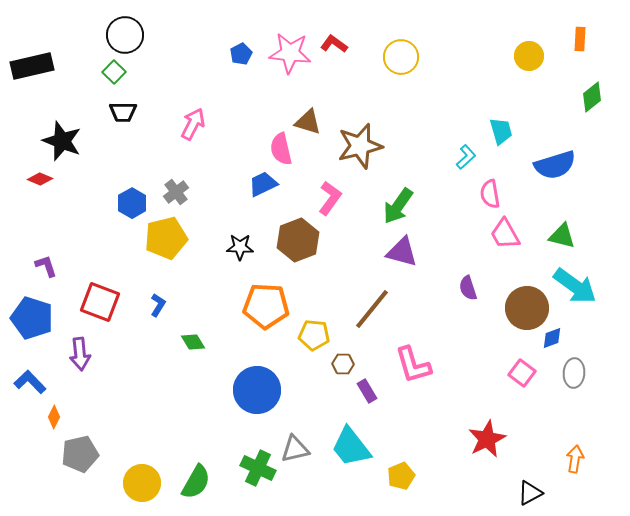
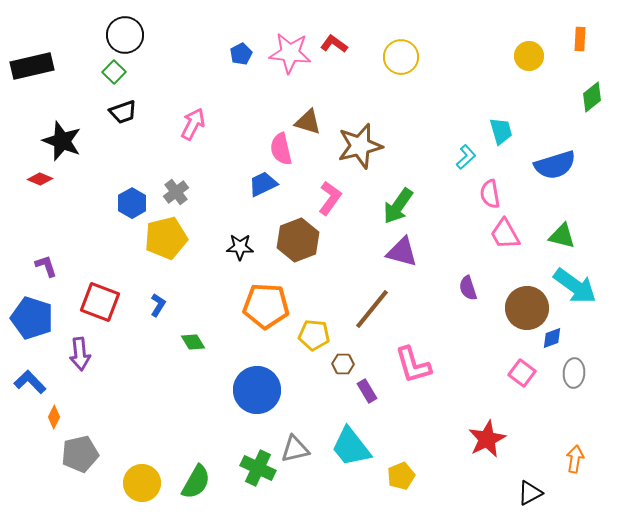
black trapezoid at (123, 112): rotated 20 degrees counterclockwise
